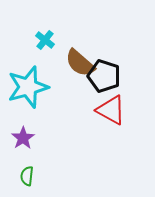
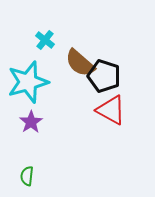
cyan star: moved 5 px up
purple star: moved 8 px right, 16 px up
